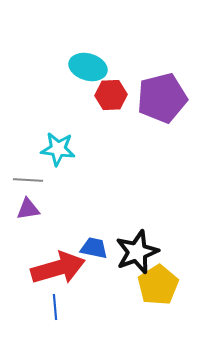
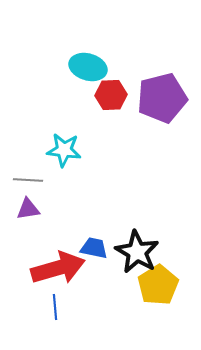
cyan star: moved 6 px right, 1 px down
black star: rotated 21 degrees counterclockwise
